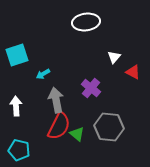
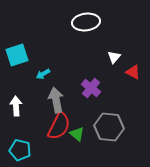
cyan pentagon: moved 1 px right
